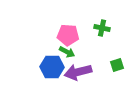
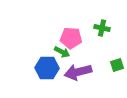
pink pentagon: moved 3 px right, 3 px down
green arrow: moved 5 px left
blue hexagon: moved 5 px left, 1 px down
